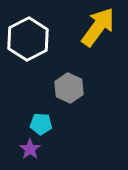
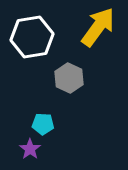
white hexagon: moved 4 px right, 2 px up; rotated 18 degrees clockwise
gray hexagon: moved 10 px up
cyan pentagon: moved 2 px right
